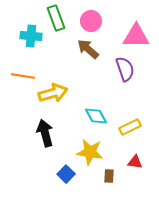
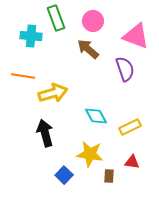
pink circle: moved 2 px right
pink triangle: rotated 20 degrees clockwise
yellow star: moved 2 px down
red triangle: moved 3 px left
blue square: moved 2 px left, 1 px down
